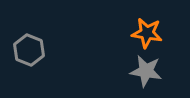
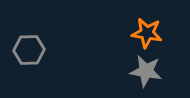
gray hexagon: rotated 24 degrees counterclockwise
